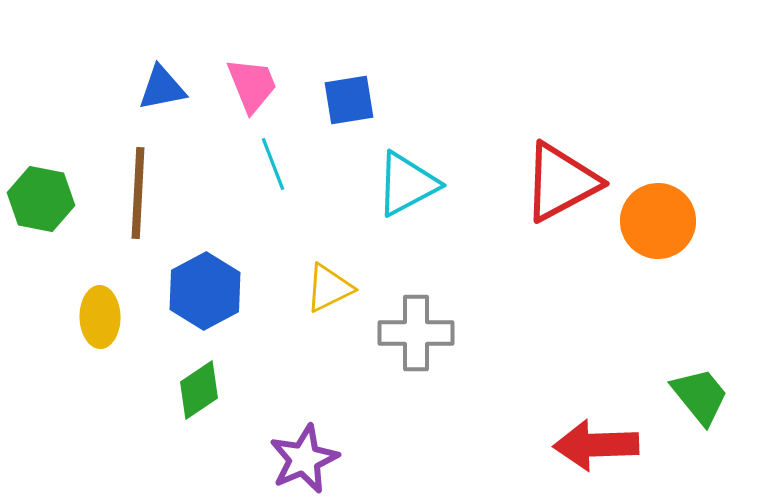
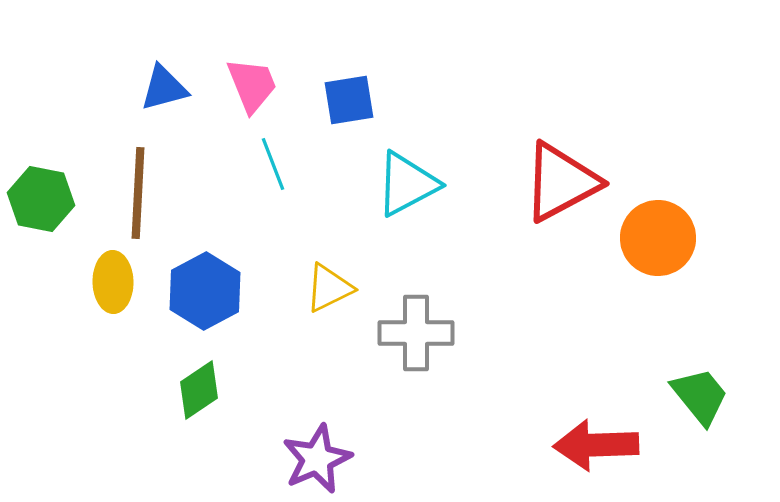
blue triangle: moved 2 px right; rotated 4 degrees counterclockwise
orange circle: moved 17 px down
yellow ellipse: moved 13 px right, 35 px up
purple star: moved 13 px right
